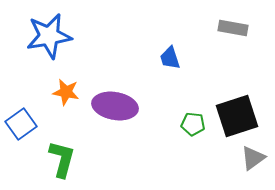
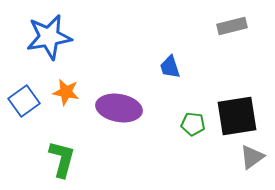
gray rectangle: moved 1 px left, 2 px up; rotated 24 degrees counterclockwise
blue star: moved 1 px down
blue trapezoid: moved 9 px down
purple ellipse: moved 4 px right, 2 px down
black square: rotated 9 degrees clockwise
blue square: moved 3 px right, 23 px up
gray triangle: moved 1 px left, 1 px up
